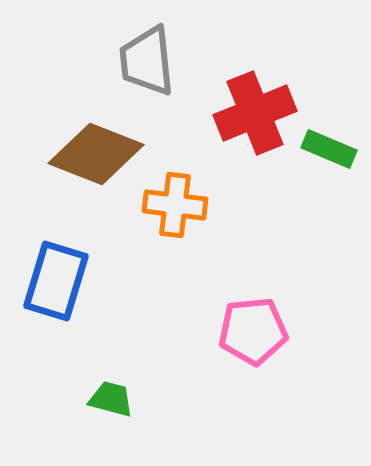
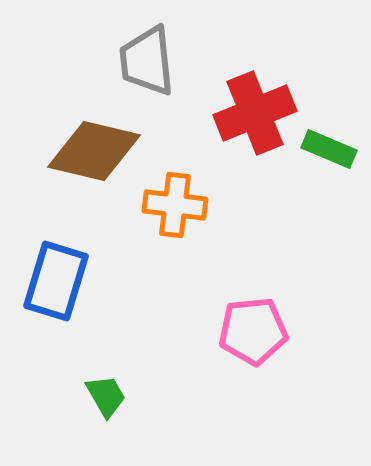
brown diamond: moved 2 px left, 3 px up; rotated 8 degrees counterclockwise
green trapezoid: moved 5 px left, 3 px up; rotated 45 degrees clockwise
